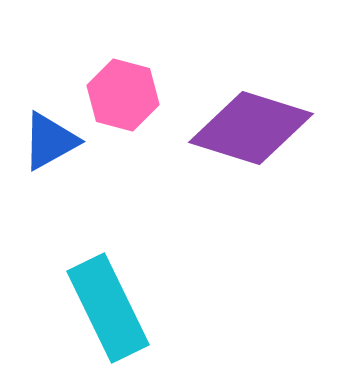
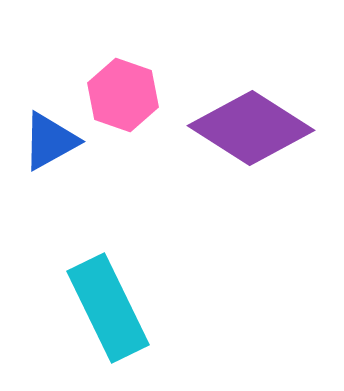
pink hexagon: rotated 4 degrees clockwise
purple diamond: rotated 15 degrees clockwise
